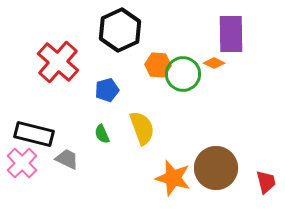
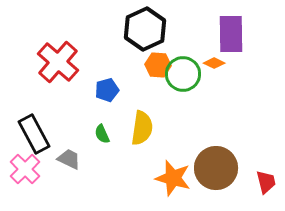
black hexagon: moved 25 px right, 1 px up
yellow semicircle: rotated 28 degrees clockwise
black rectangle: rotated 48 degrees clockwise
gray trapezoid: moved 2 px right
pink cross: moved 3 px right, 6 px down
